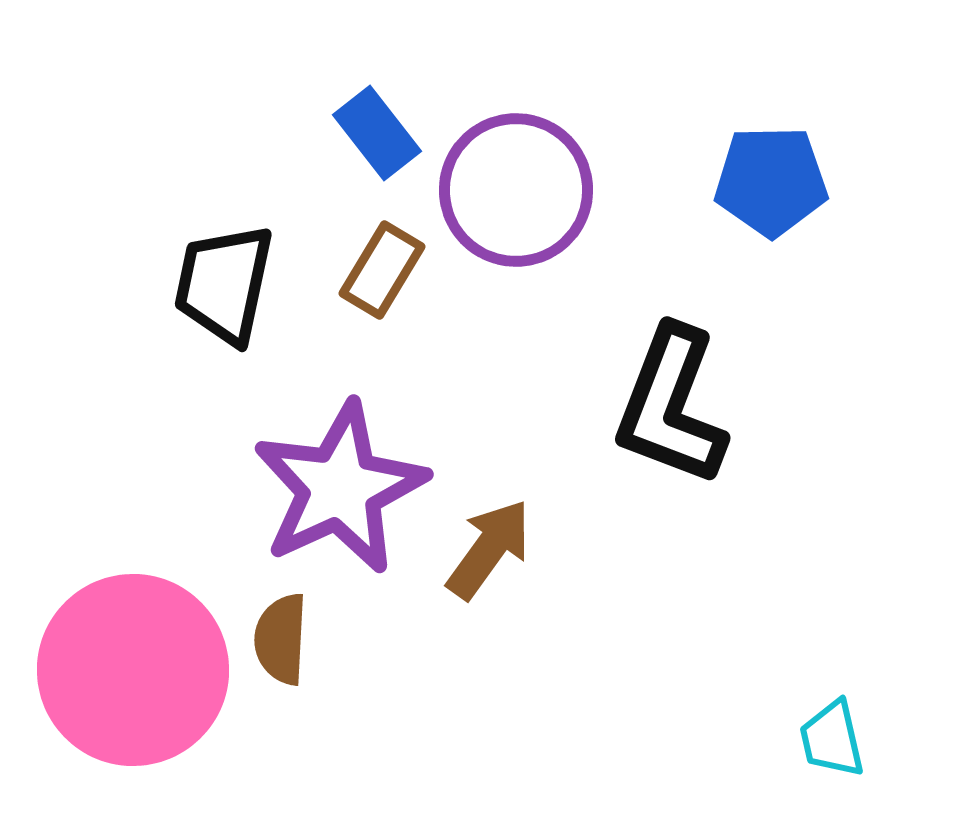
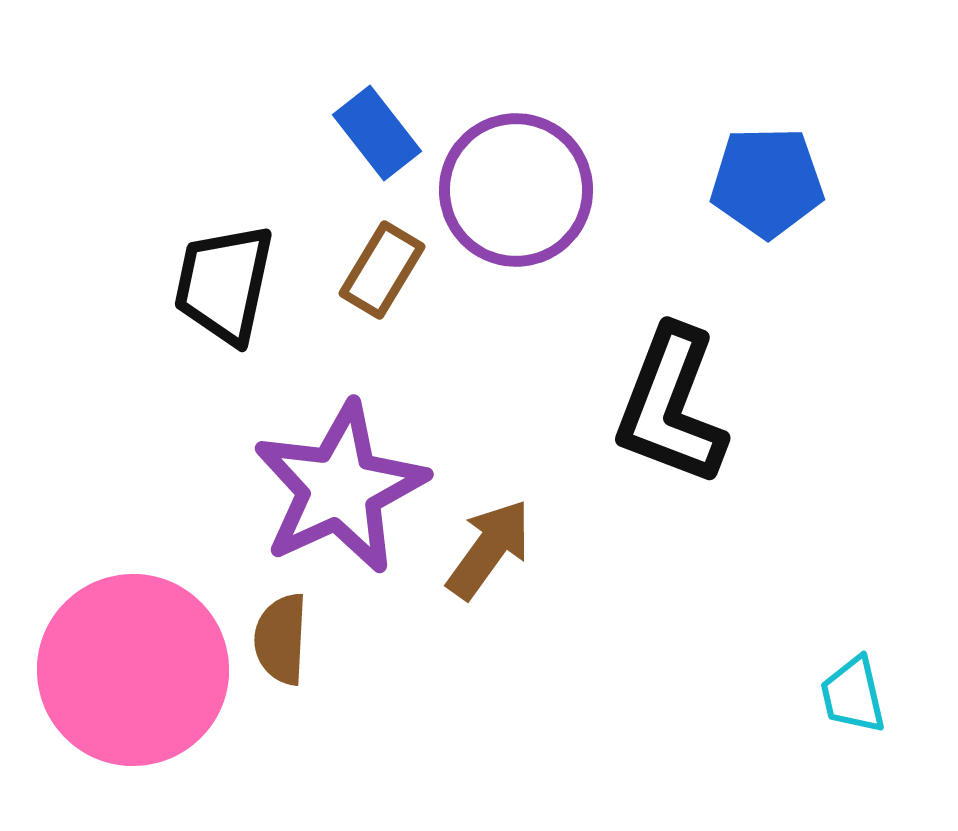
blue pentagon: moved 4 px left, 1 px down
cyan trapezoid: moved 21 px right, 44 px up
